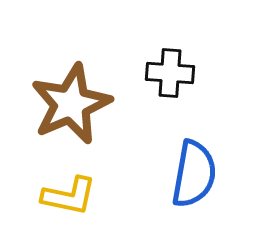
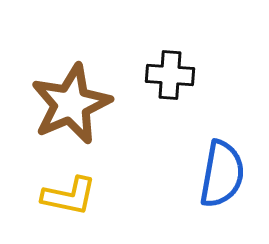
black cross: moved 2 px down
blue semicircle: moved 28 px right
